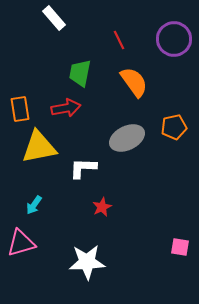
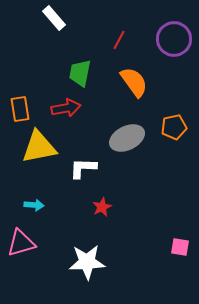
red line: rotated 54 degrees clockwise
cyan arrow: rotated 120 degrees counterclockwise
